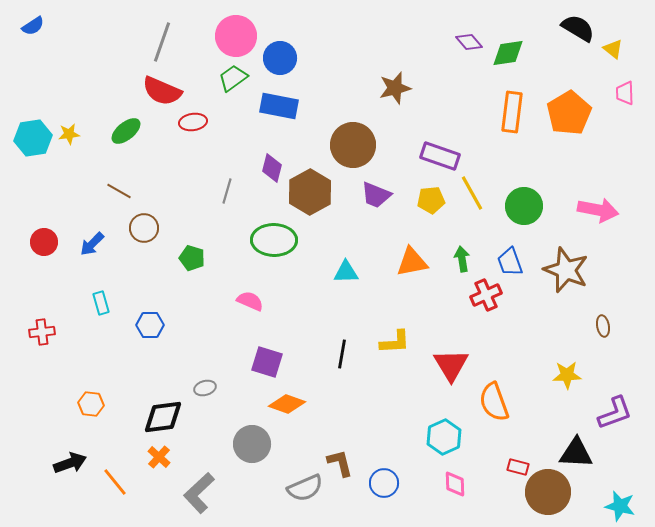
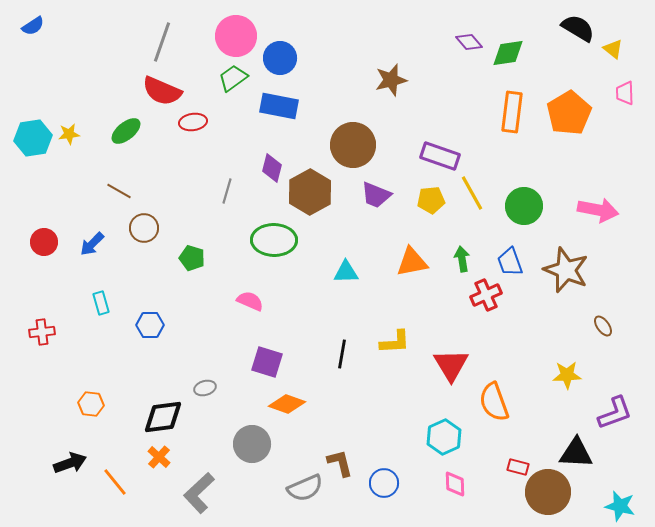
brown star at (395, 88): moved 4 px left, 8 px up
brown ellipse at (603, 326): rotated 25 degrees counterclockwise
